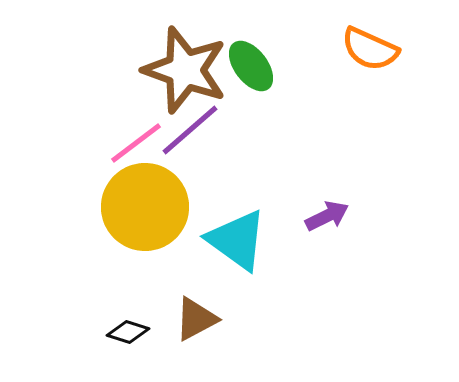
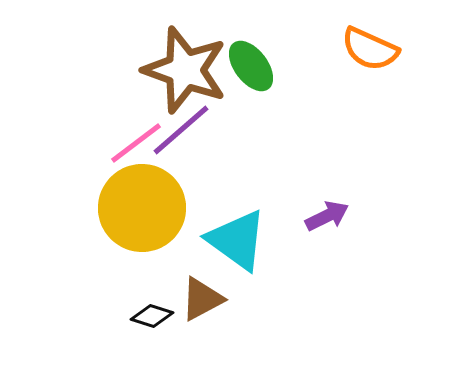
purple line: moved 9 px left
yellow circle: moved 3 px left, 1 px down
brown triangle: moved 6 px right, 20 px up
black diamond: moved 24 px right, 16 px up
